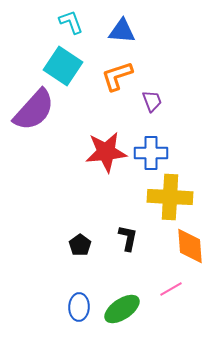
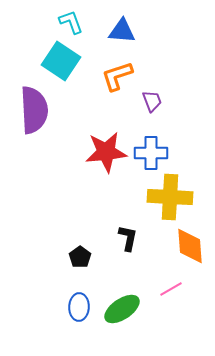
cyan square: moved 2 px left, 5 px up
purple semicircle: rotated 45 degrees counterclockwise
black pentagon: moved 12 px down
